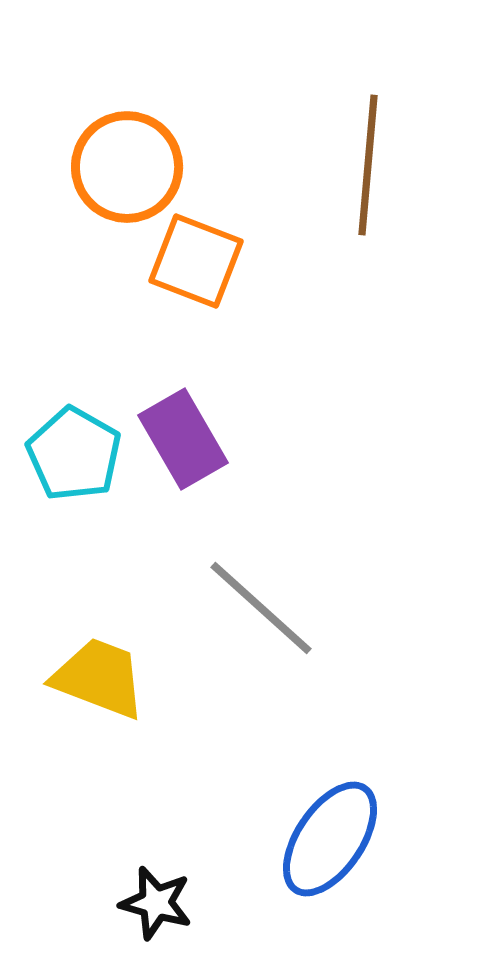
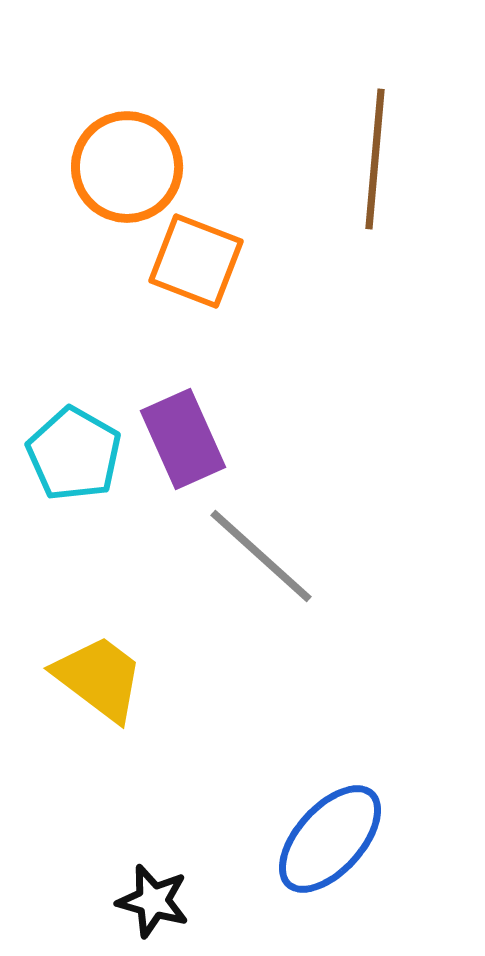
brown line: moved 7 px right, 6 px up
purple rectangle: rotated 6 degrees clockwise
gray line: moved 52 px up
yellow trapezoid: rotated 16 degrees clockwise
blue ellipse: rotated 8 degrees clockwise
black star: moved 3 px left, 2 px up
